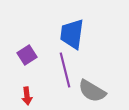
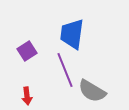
purple square: moved 4 px up
purple line: rotated 8 degrees counterclockwise
